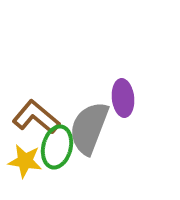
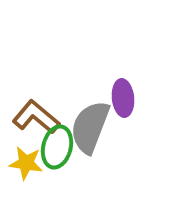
gray semicircle: moved 1 px right, 1 px up
yellow star: moved 1 px right, 2 px down
